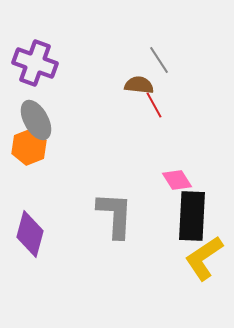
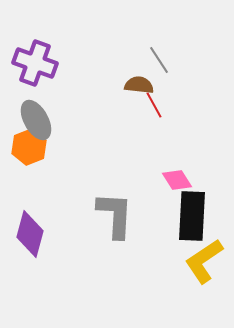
yellow L-shape: moved 3 px down
